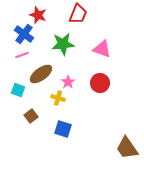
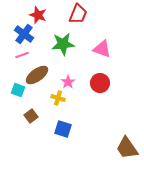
brown ellipse: moved 4 px left, 1 px down
